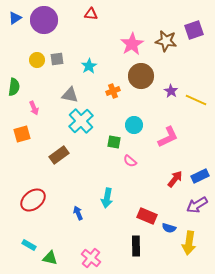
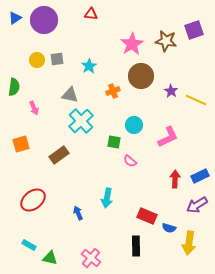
orange square: moved 1 px left, 10 px down
red arrow: rotated 36 degrees counterclockwise
